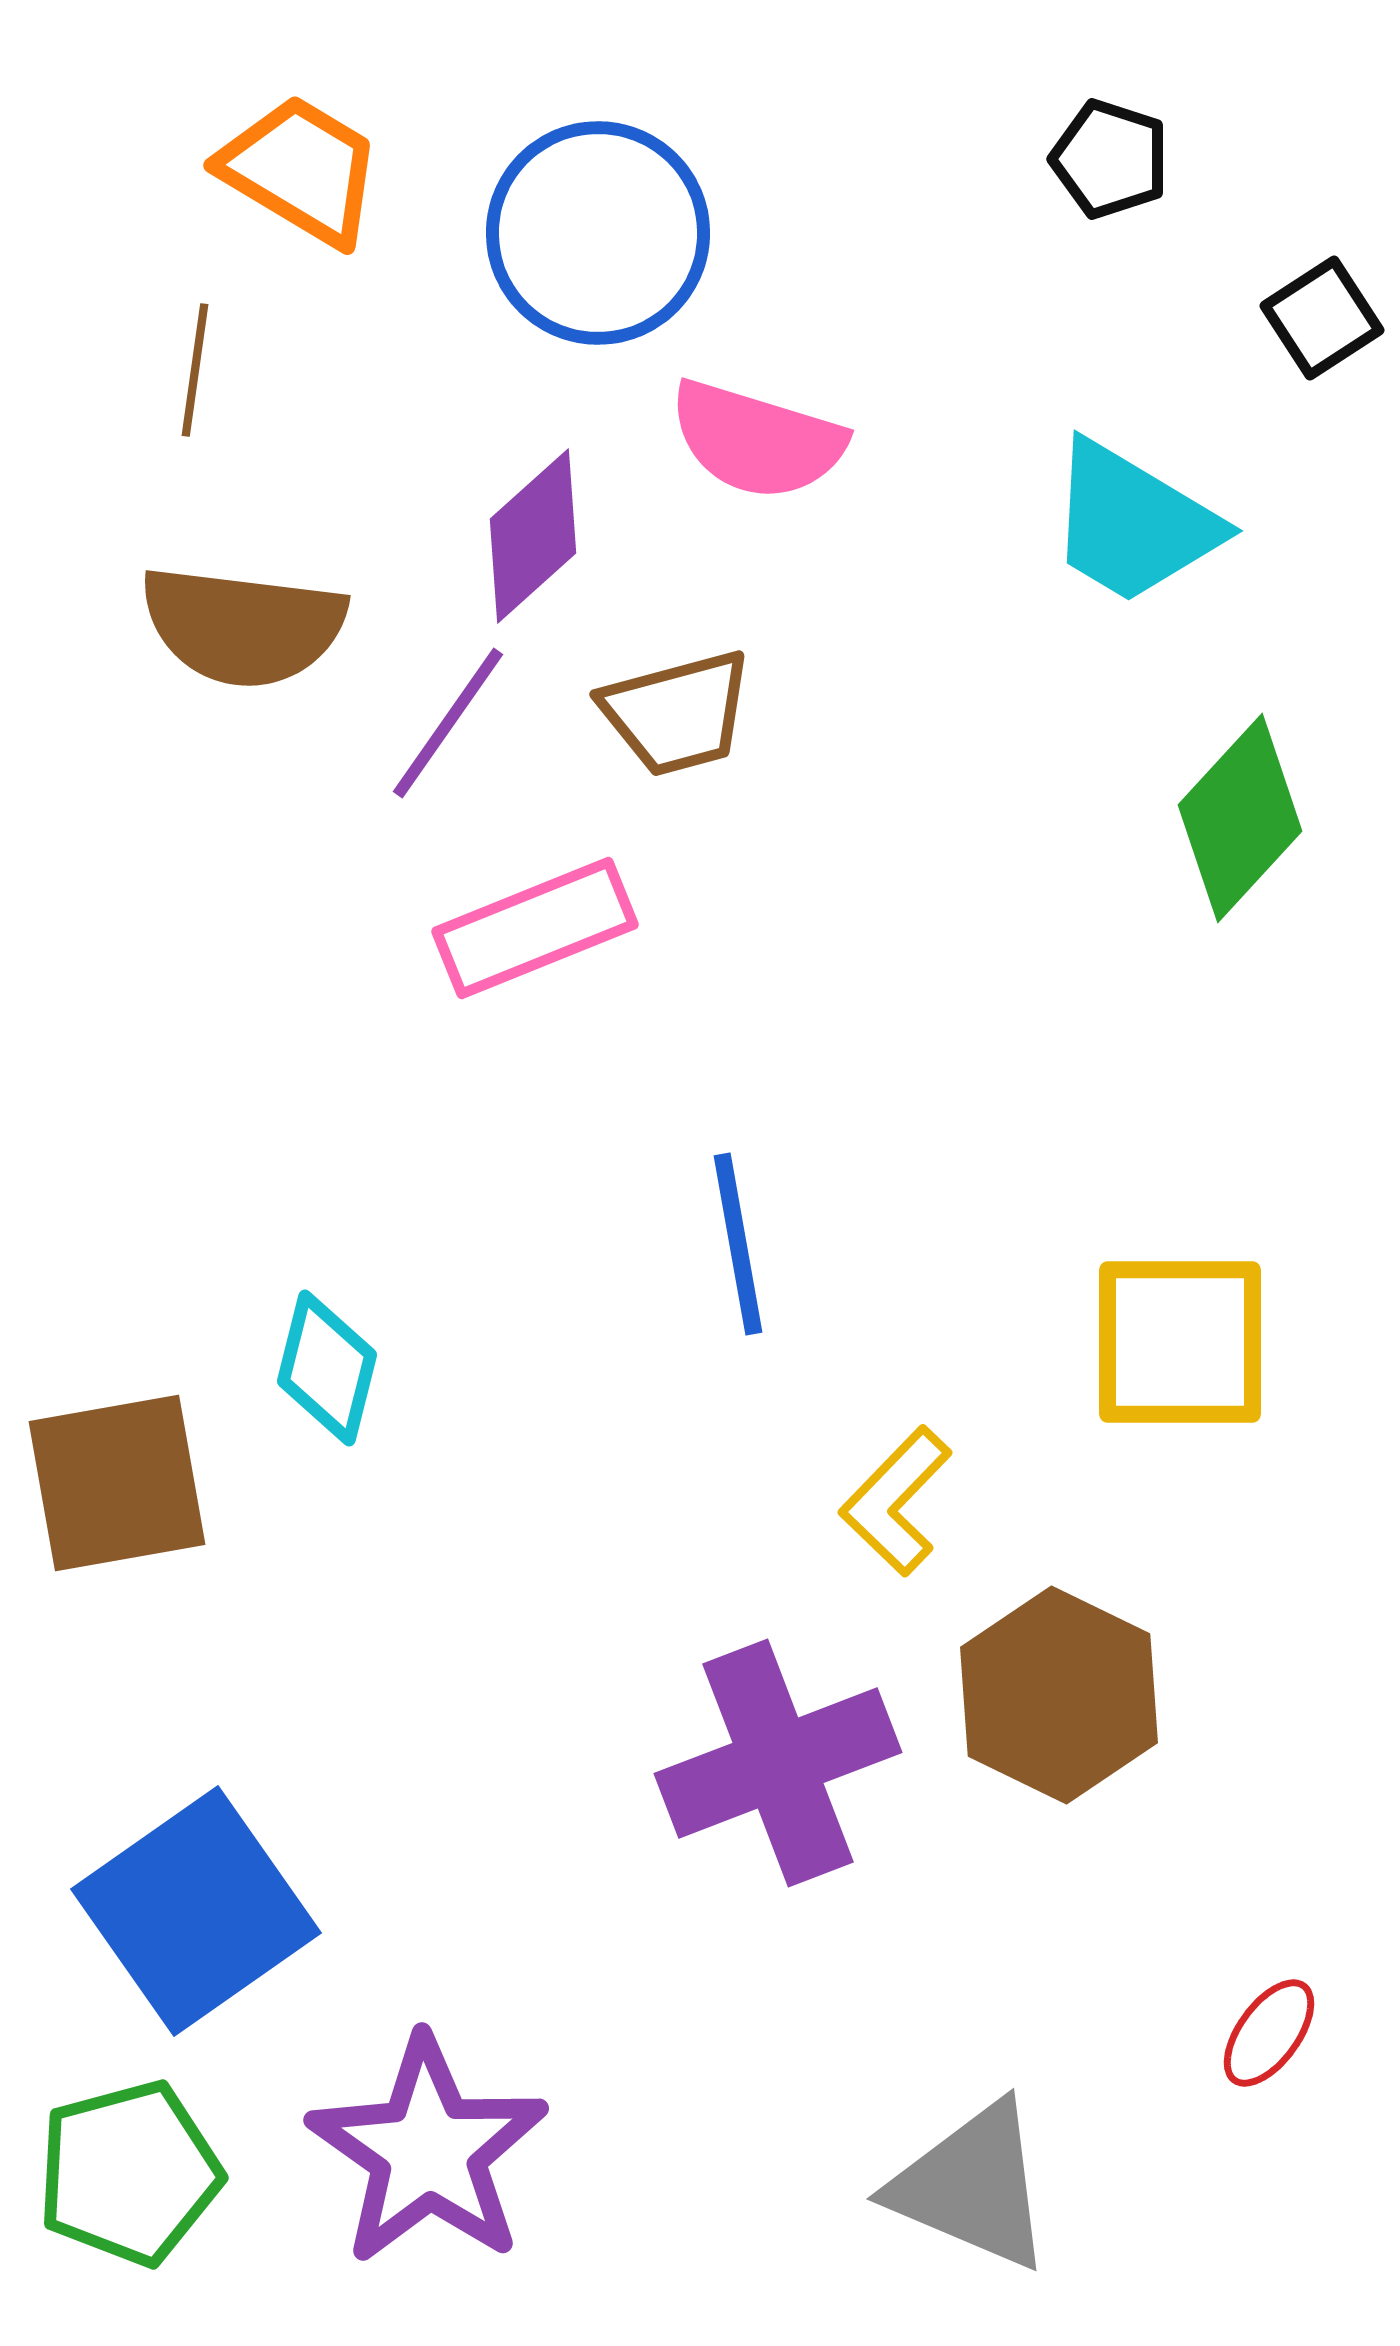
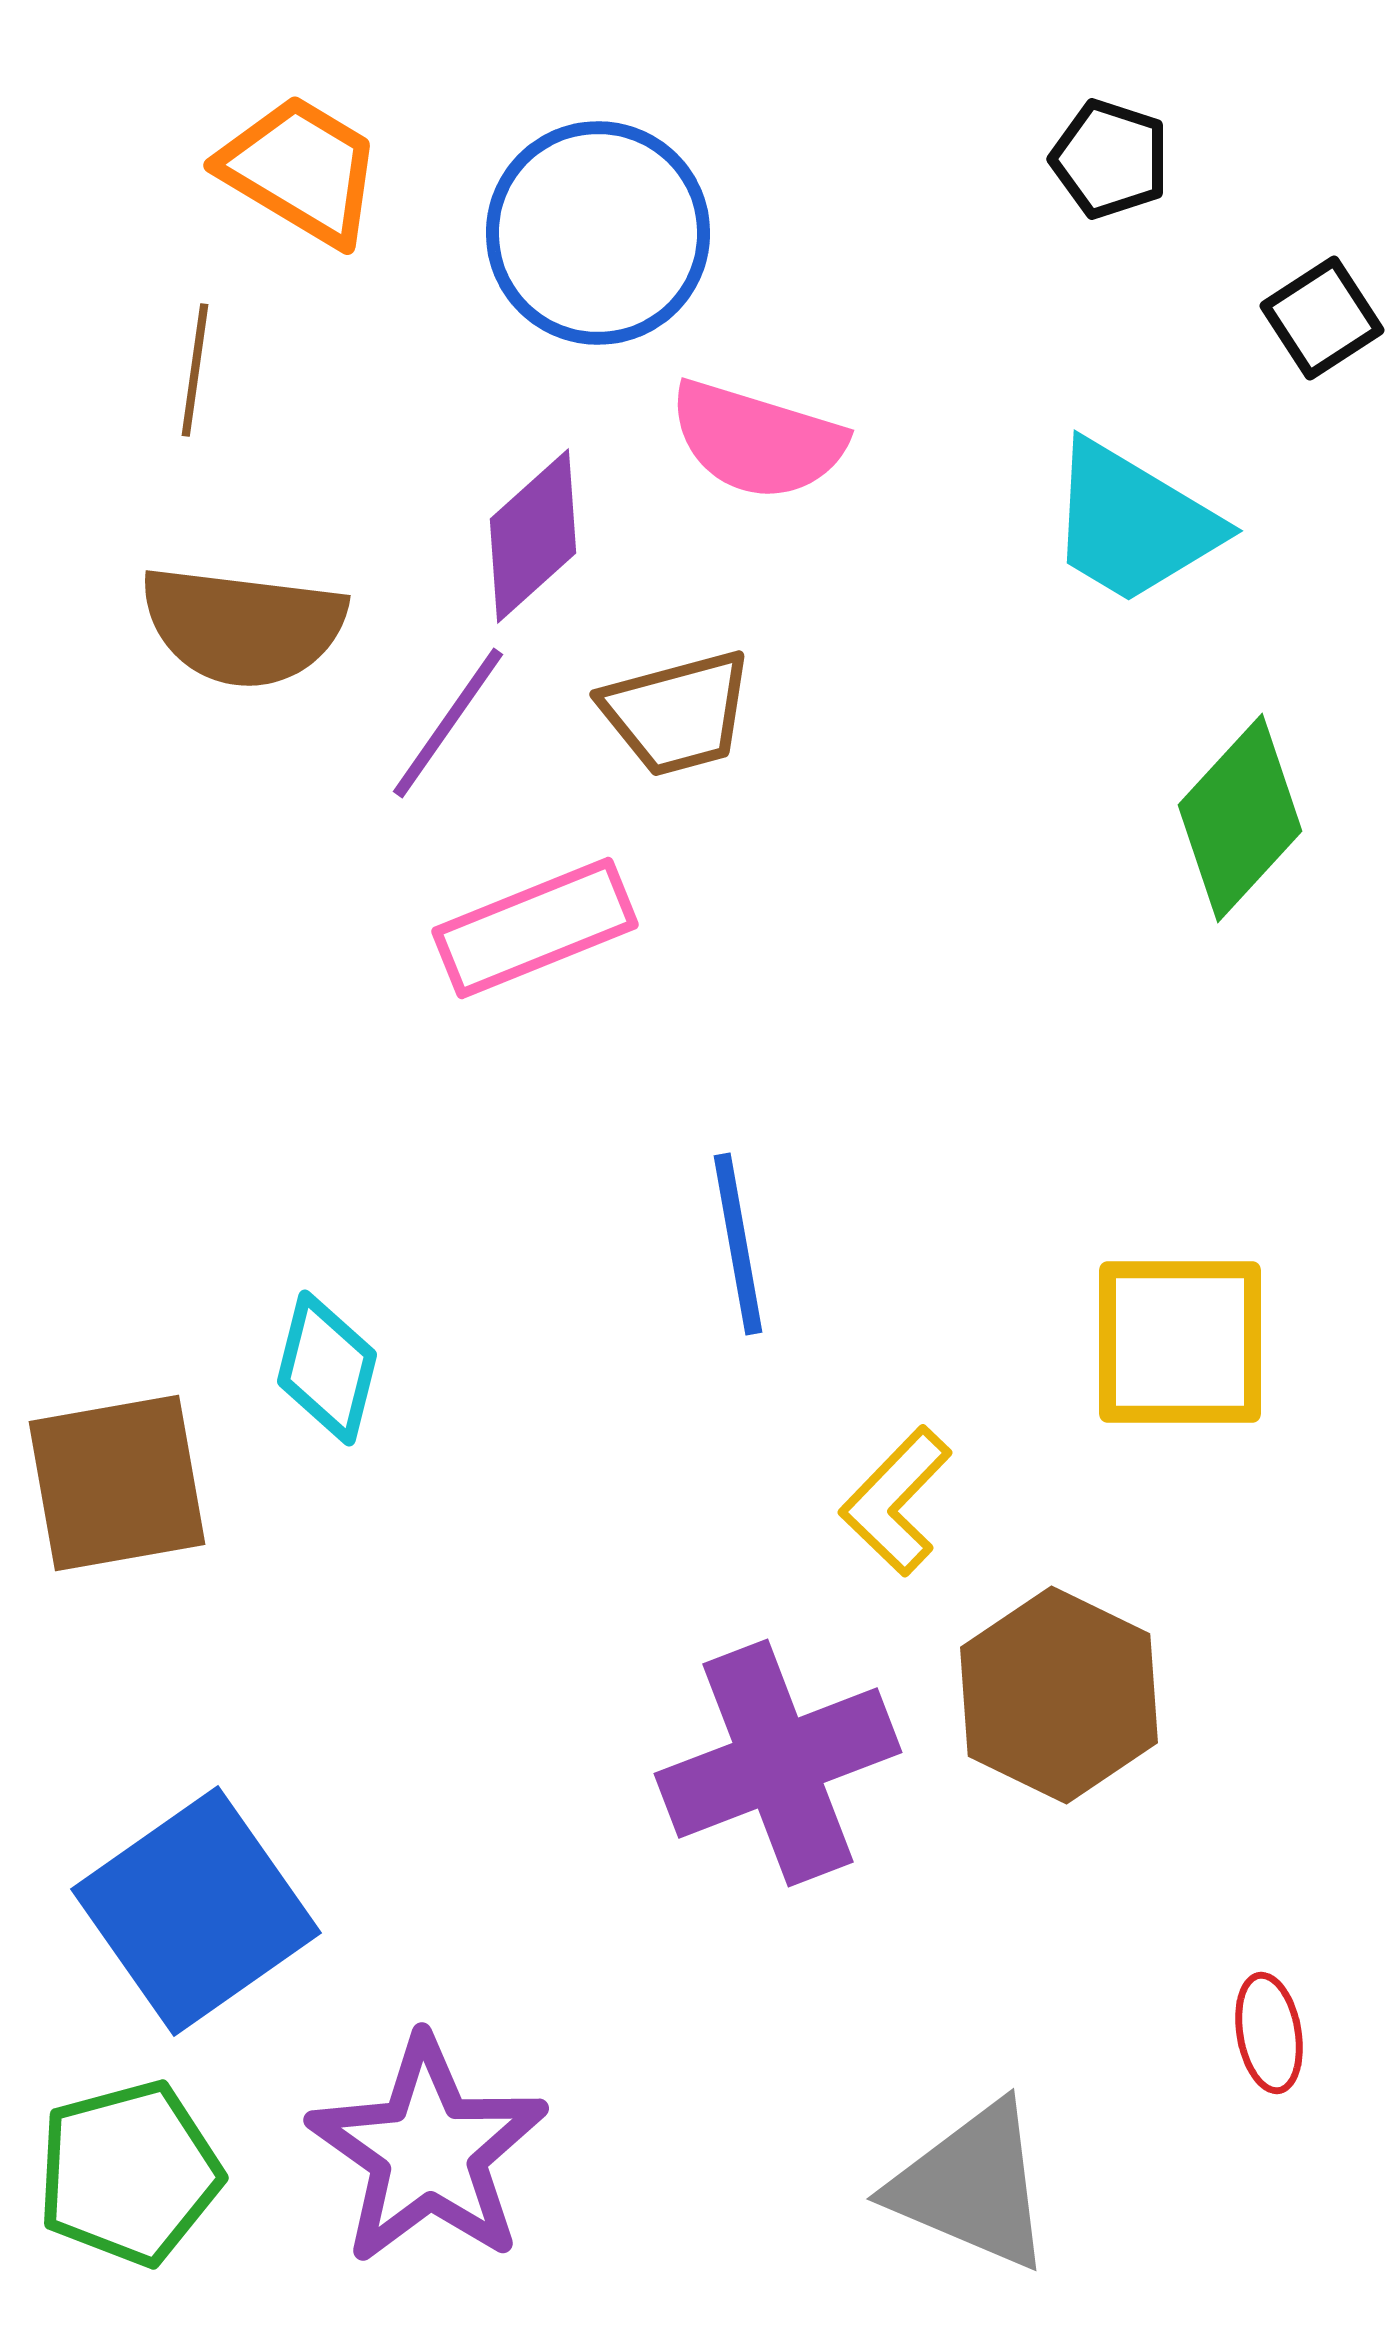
red ellipse: rotated 46 degrees counterclockwise
